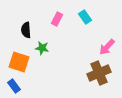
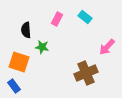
cyan rectangle: rotated 16 degrees counterclockwise
green star: moved 1 px up
brown cross: moved 13 px left
